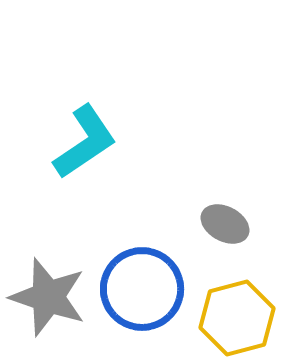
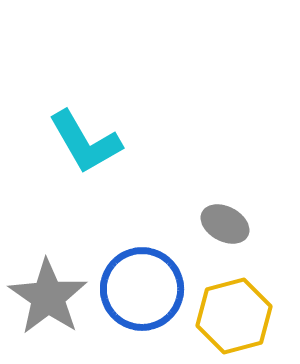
cyan L-shape: rotated 94 degrees clockwise
gray star: rotated 16 degrees clockwise
yellow hexagon: moved 3 px left, 2 px up
